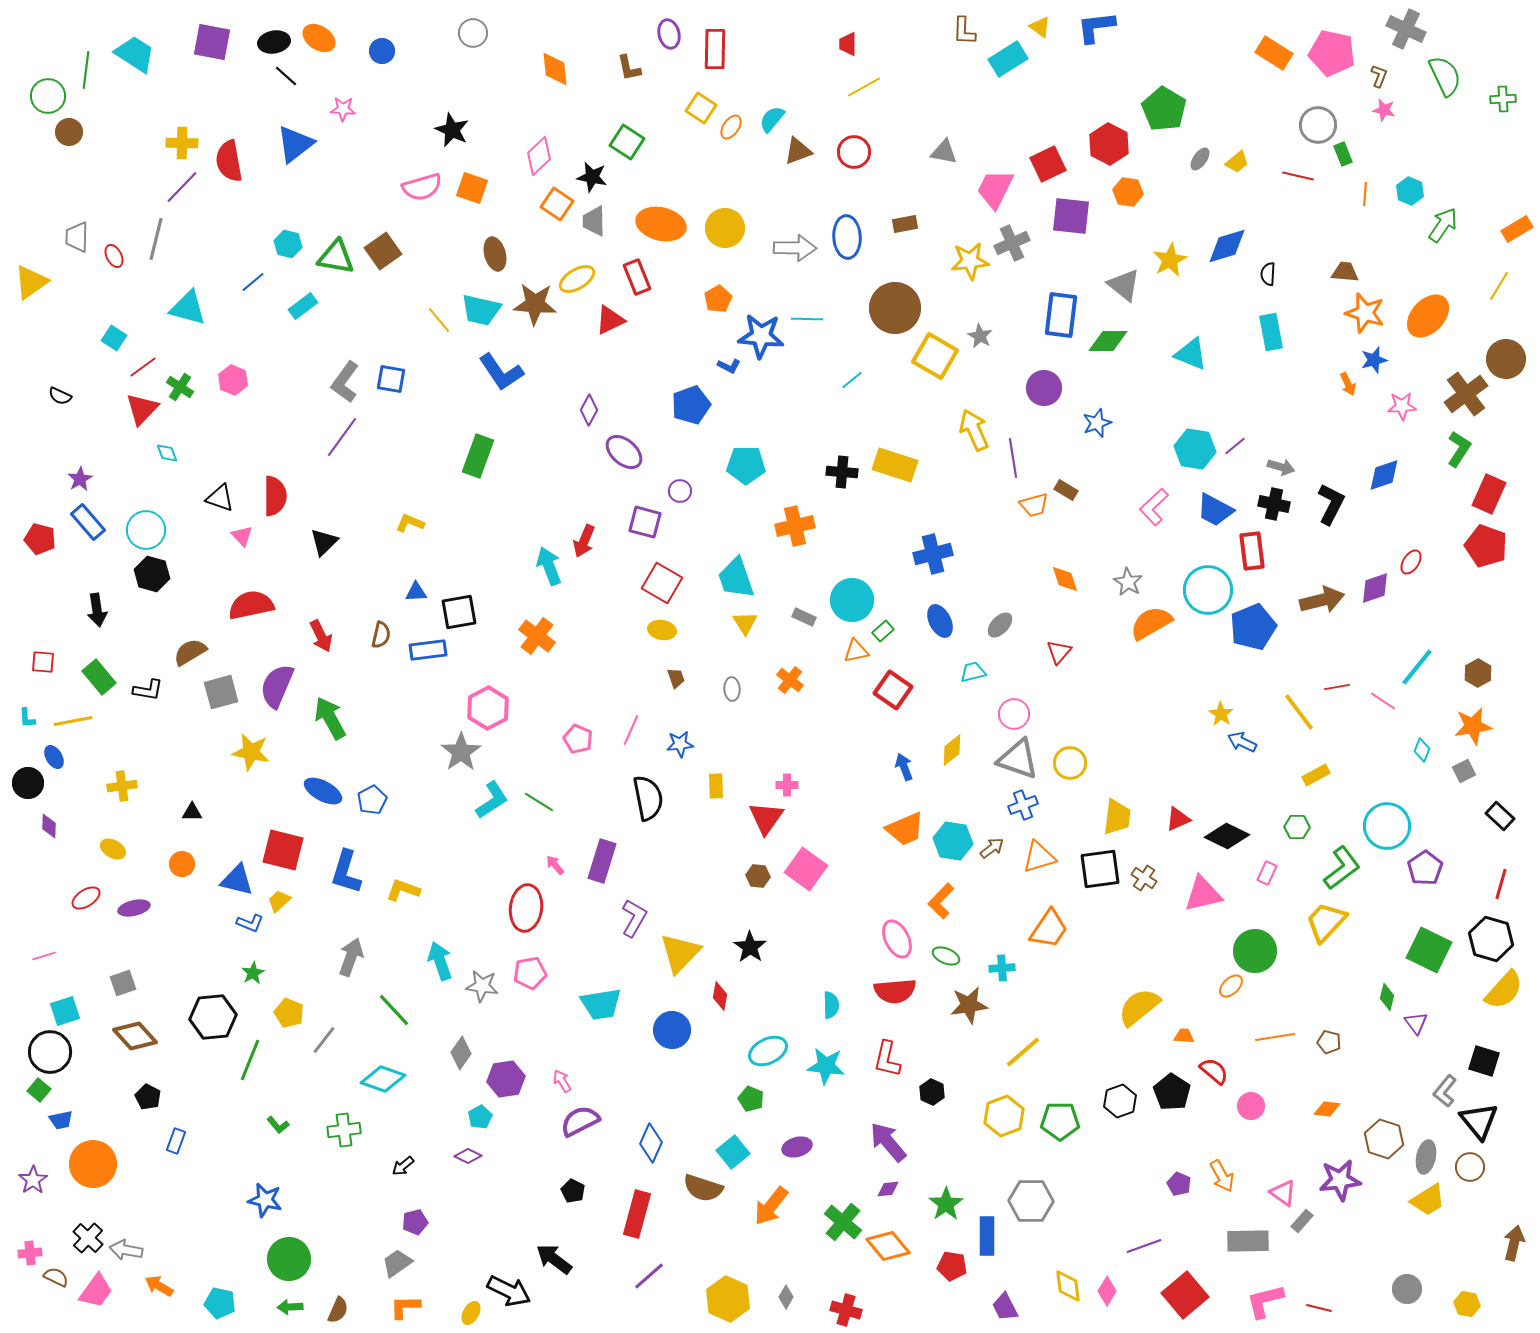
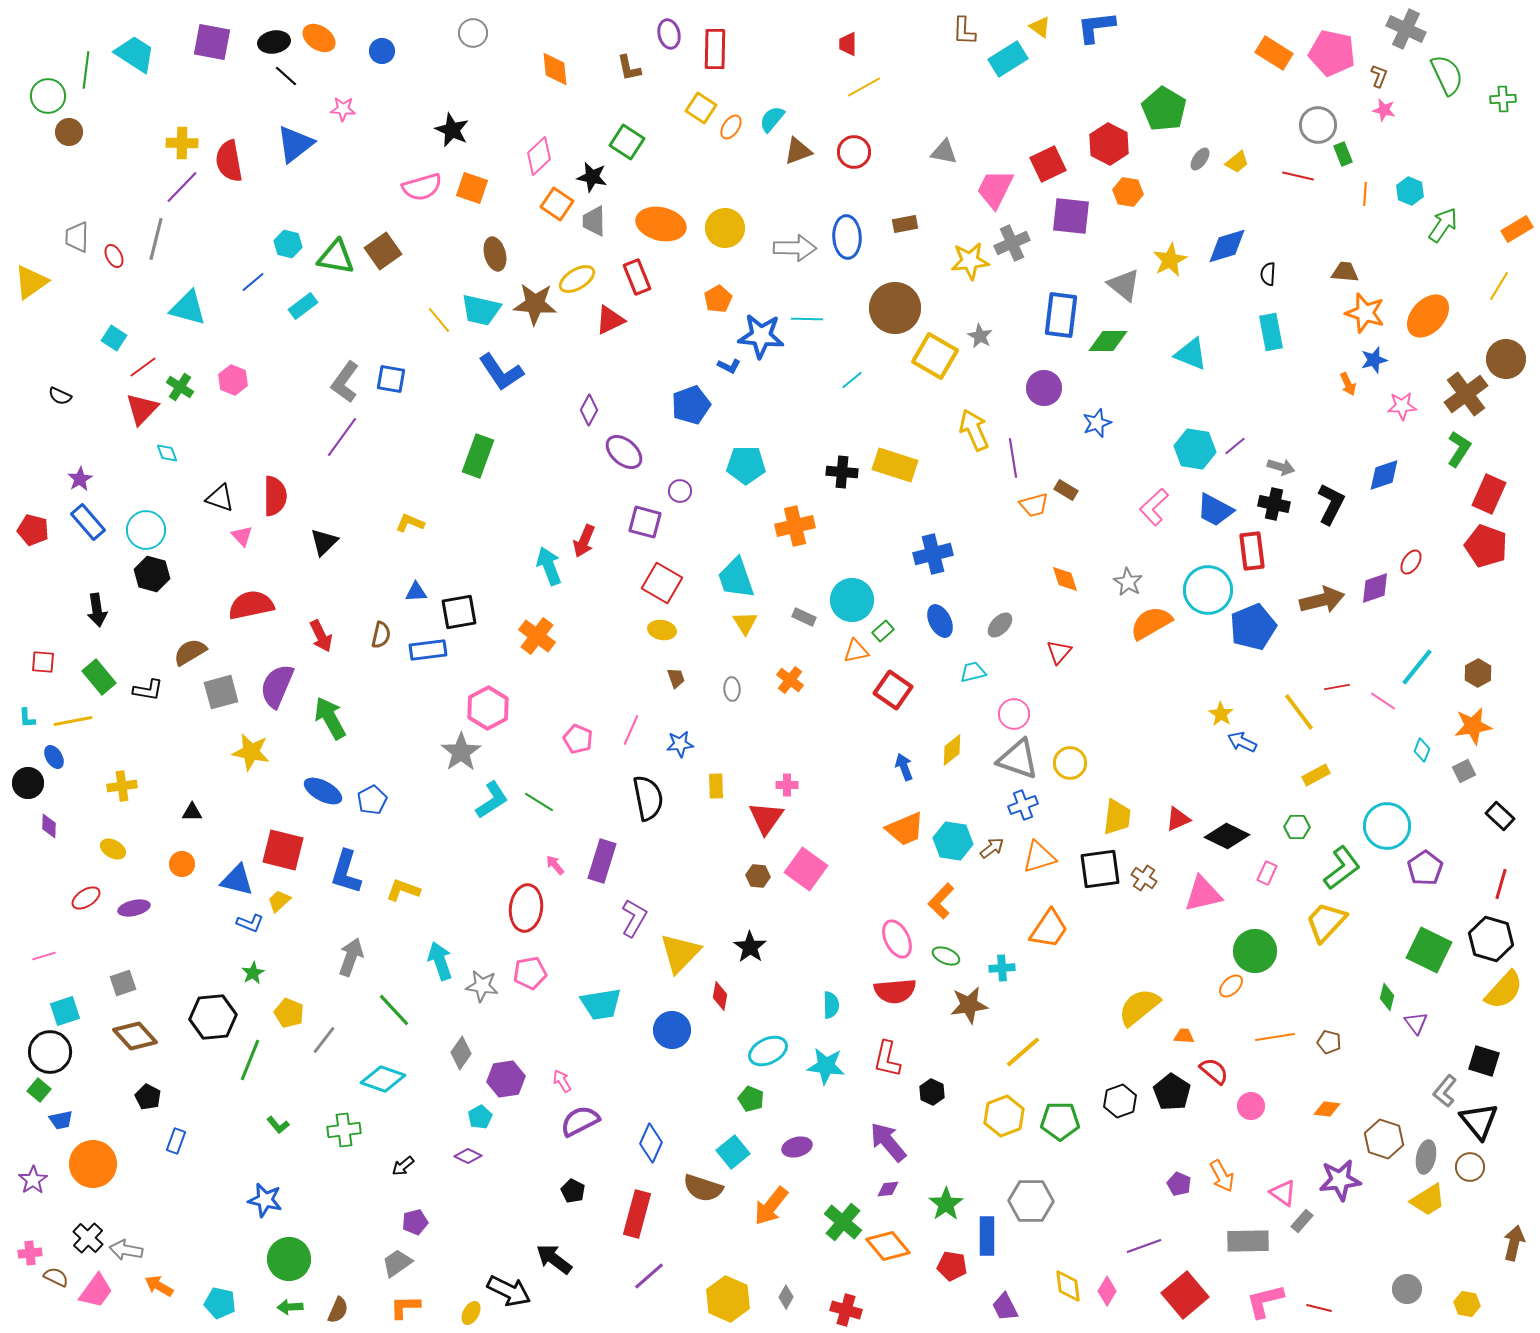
green semicircle at (1445, 76): moved 2 px right, 1 px up
red pentagon at (40, 539): moved 7 px left, 9 px up
